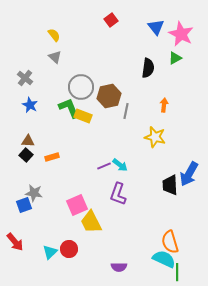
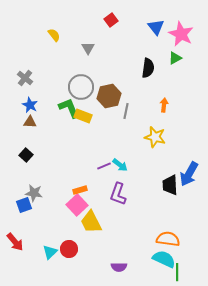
gray triangle: moved 33 px right, 9 px up; rotated 16 degrees clockwise
brown triangle: moved 2 px right, 19 px up
orange rectangle: moved 28 px right, 33 px down
pink square: rotated 20 degrees counterclockwise
orange semicircle: moved 2 px left, 3 px up; rotated 115 degrees clockwise
